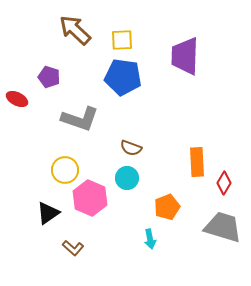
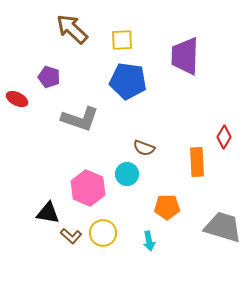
brown arrow: moved 3 px left, 1 px up
blue pentagon: moved 5 px right, 4 px down
brown semicircle: moved 13 px right
yellow circle: moved 38 px right, 63 px down
cyan circle: moved 4 px up
red diamond: moved 46 px up
pink hexagon: moved 2 px left, 10 px up
orange pentagon: rotated 20 degrees clockwise
black triangle: rotated 45 degrees clockwise
cyan arrow: moved 1 px left, 2 px down
brown L-shape: moved 2 px left, 12 px up
